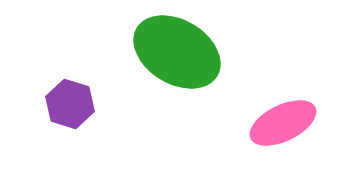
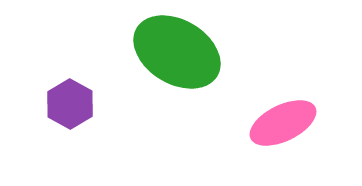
purple hexagon: rotated 12 degrees clockwise
